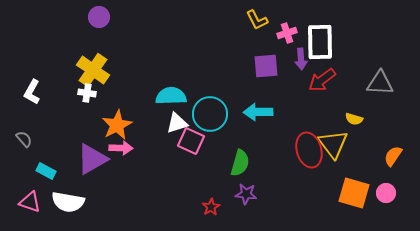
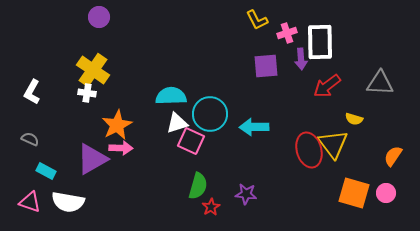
red arrow: moved 5 px right, 6 px down
cyan arrow: moved 4 px left, 15 px down
gray semicircle: moved 6 px right; rotated 24 degrees counterclockwise
green semicircle: moved 42 px left, 23 px down
